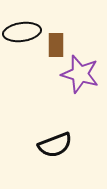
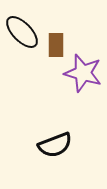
black ellipse: rotated 54 degrees clockwise
purple star: moved 3 px right, 1 px up
